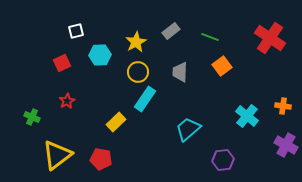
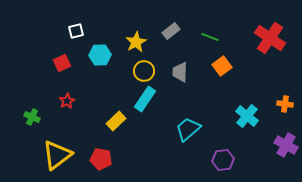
yellow circle: moved 6 px right, 1 px up
orange cross: moved 2 px right, 2 px up
yellow rectangle: moved 1 px up
